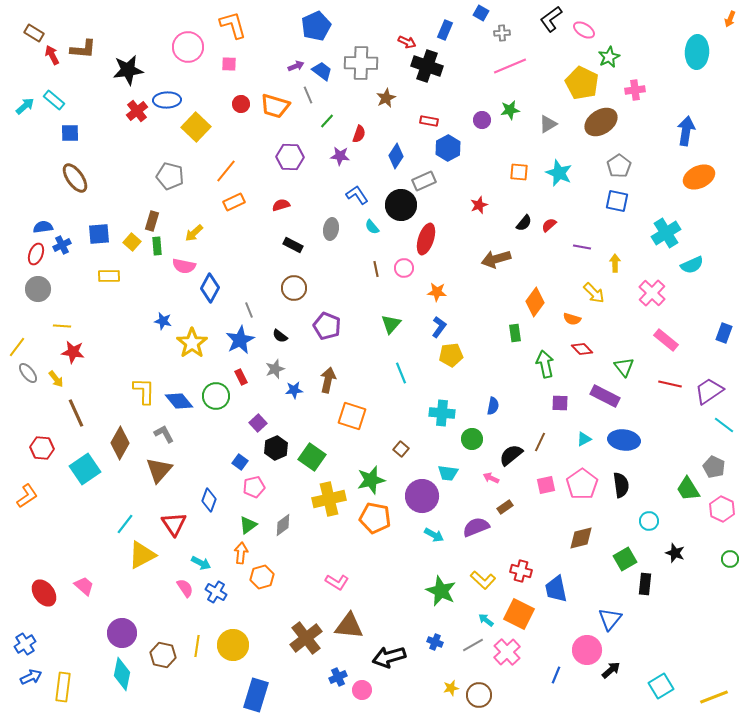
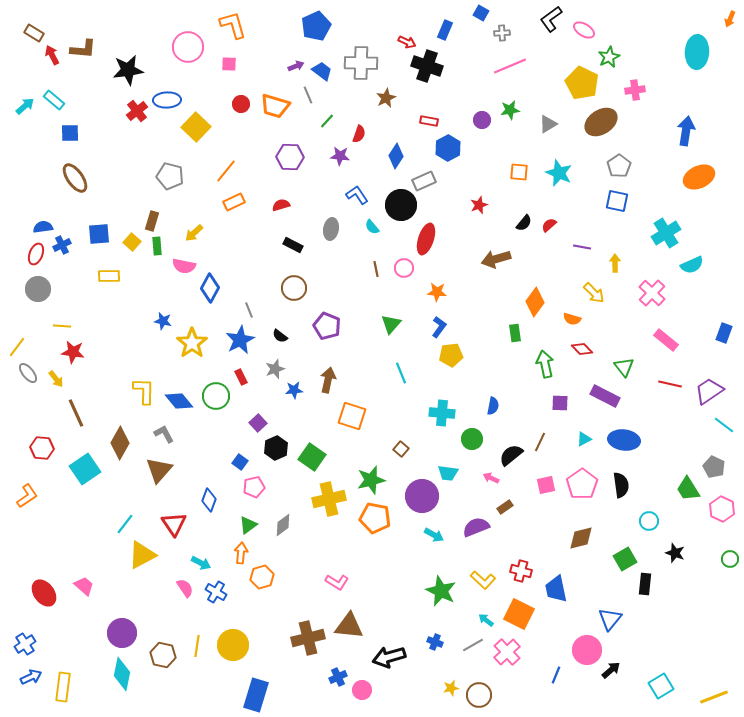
brown cross at (306, 638): moved 2 px right; rotated 24 degrees clockwise
